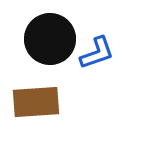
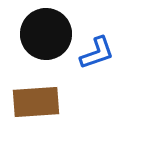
black circle: moved 4 px left, 5 px up
